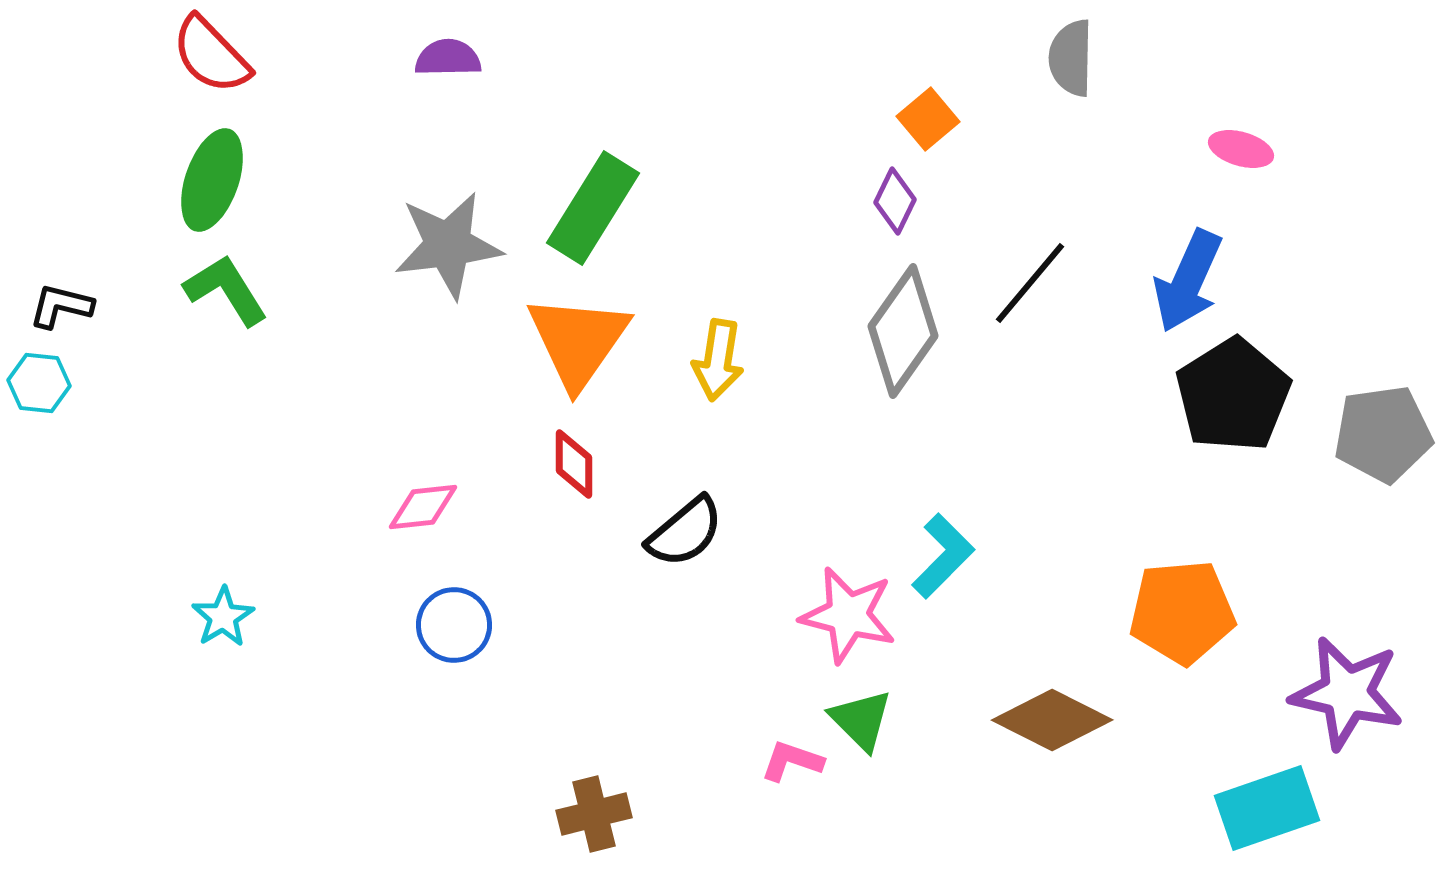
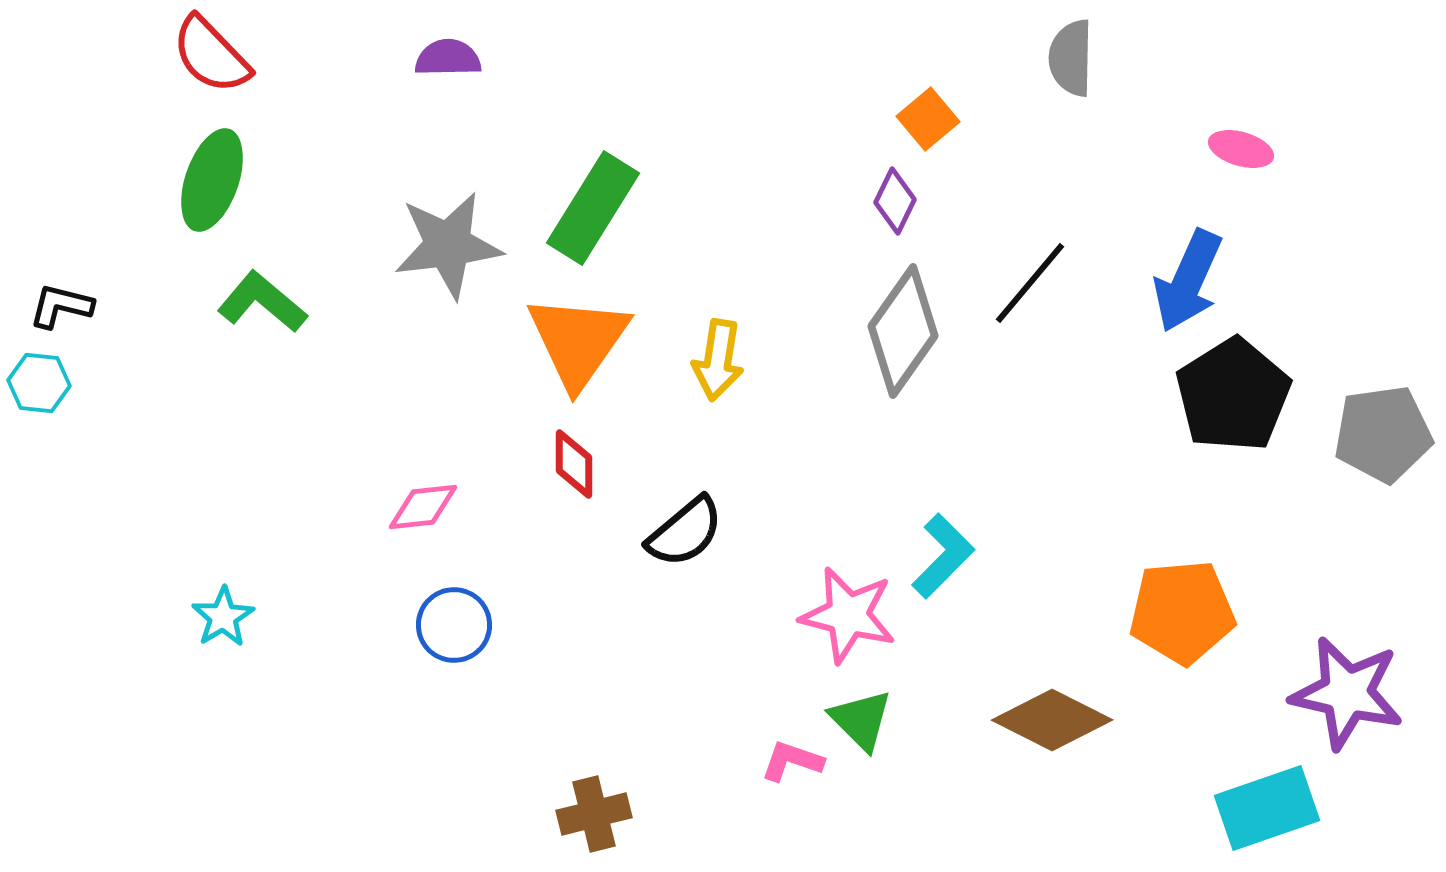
green L-shape: moved 36 px right, 12 px down; rotated 18 degrees counterclockwise
